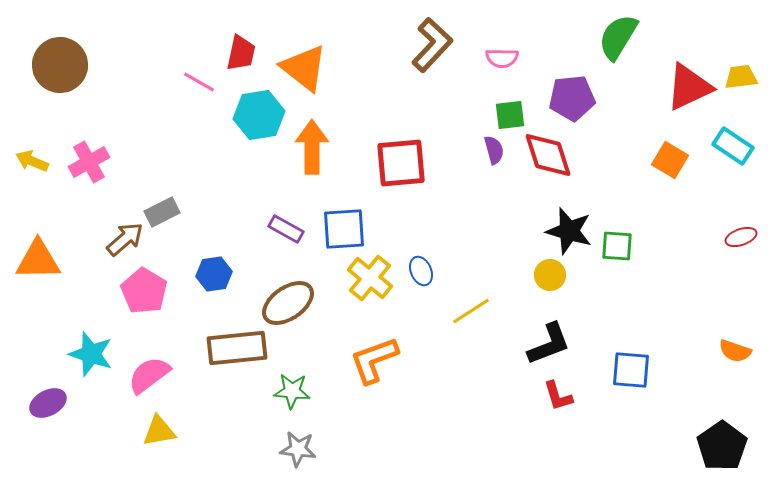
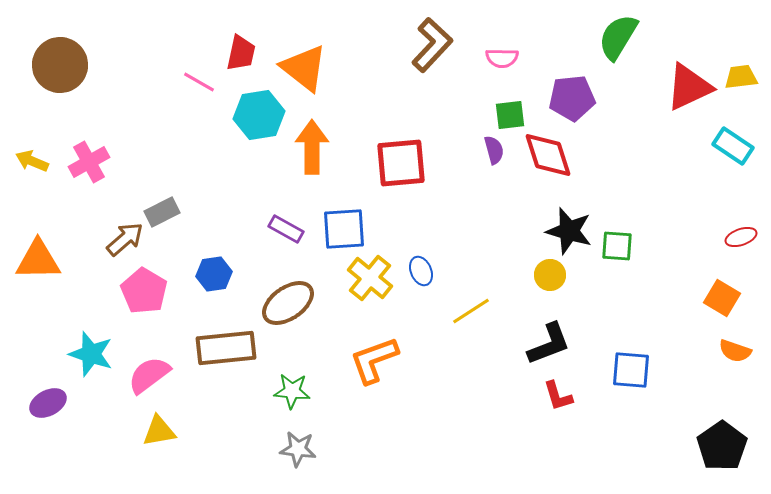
orange square at (670, 160): moved 52 px right, 138 px down
brown rectangle at (237, 348): moved 11 px left
